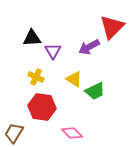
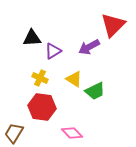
red triangle: moved 1 px right, 2 px up
purple triangle: rotated 30 degrees clockwise
yellow cross: moved 4 px right, 1 px down
